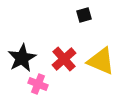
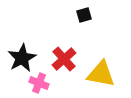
yellow triangle: moved 13 px down; rotated 12 degrees counterclockwise
pink cross: moved 1 px right, 1 px up
